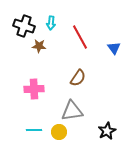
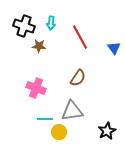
pink cross: moved 2 px right, 1 px up; rotated 24 degrees clockwise
cyan line: moved 11 px right, 11 px up
